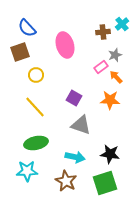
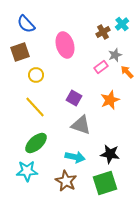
blue semicircle: moved 1 px left, 4 px up
brown cross: rotated 24 degrees counterclockwise
orange arrow: moved 11 px right, 5 px up
orange star: rotated 24 degrees counterclockwise
green ellipse: rotated 30 degrees counterclockwise
